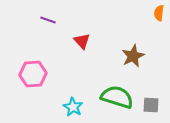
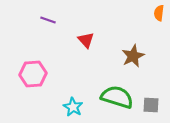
red triangle: moved 4 px right, 1 px up
